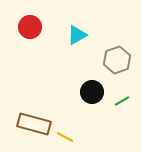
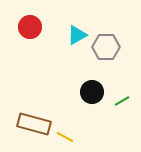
gray hexagon: moved 11 px left, 13 px up; rotated 20 degrees clockwise
